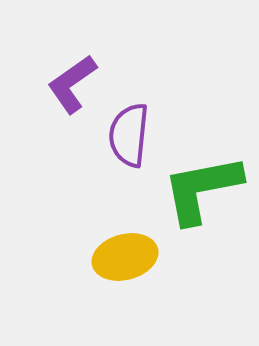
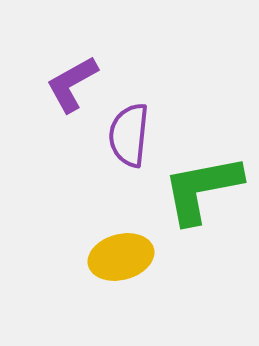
purple L-shape: rotated 6 degrees clockwise
yellow ellipse: moved 4 px left
